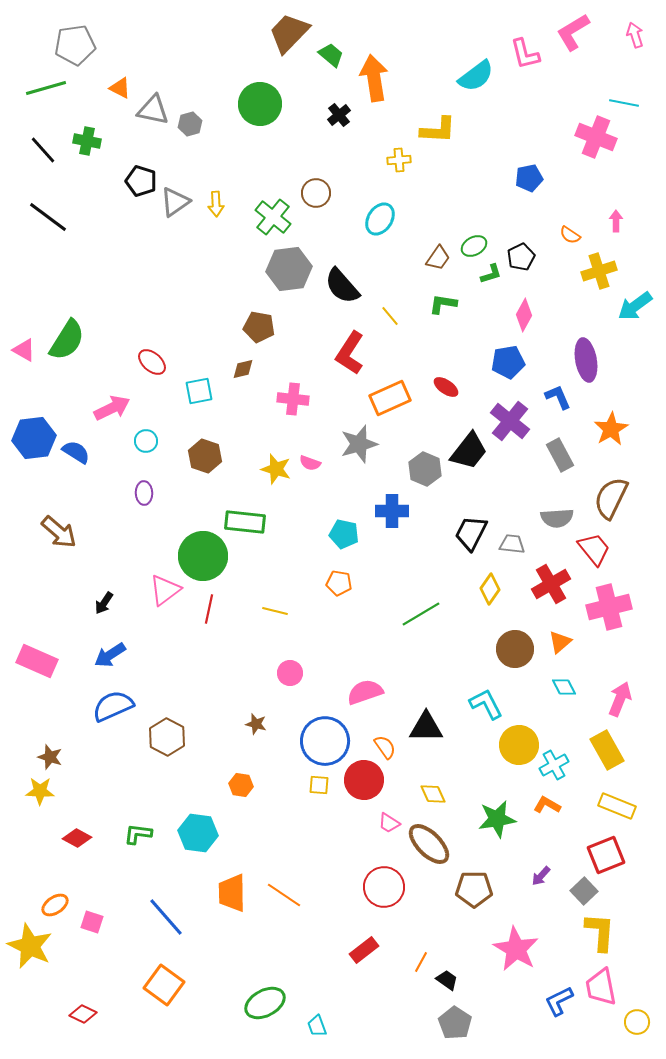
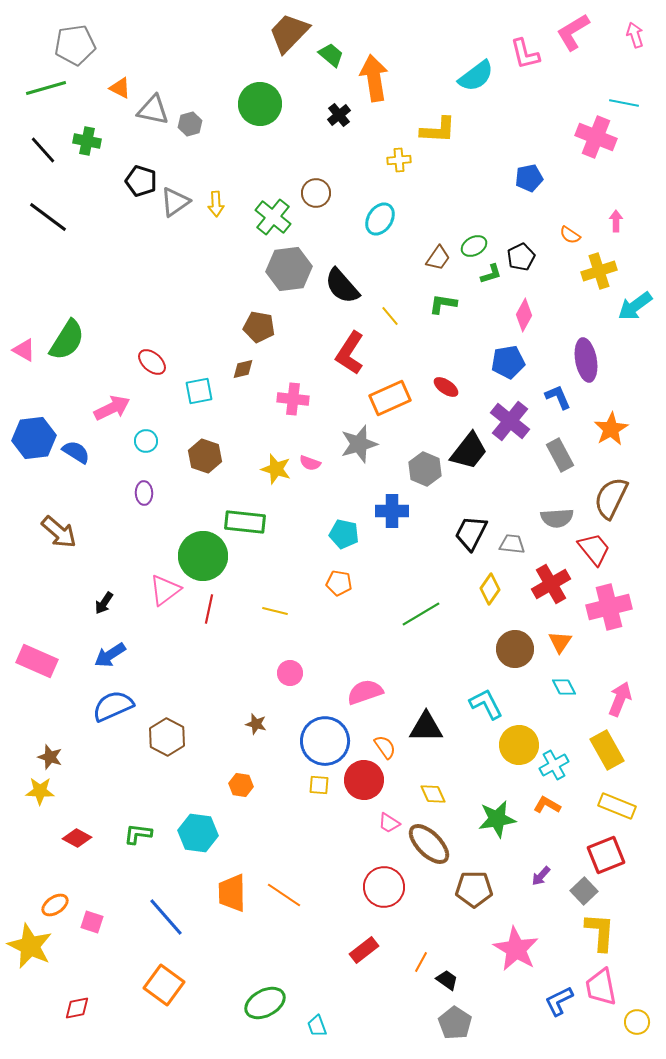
orange triangle at (560, 642): rotated 15 degrees counterclockwise
red diamond at (83, 1014): moved 6 px left, 6 px up; rotated 36 degrees counterclockwise
